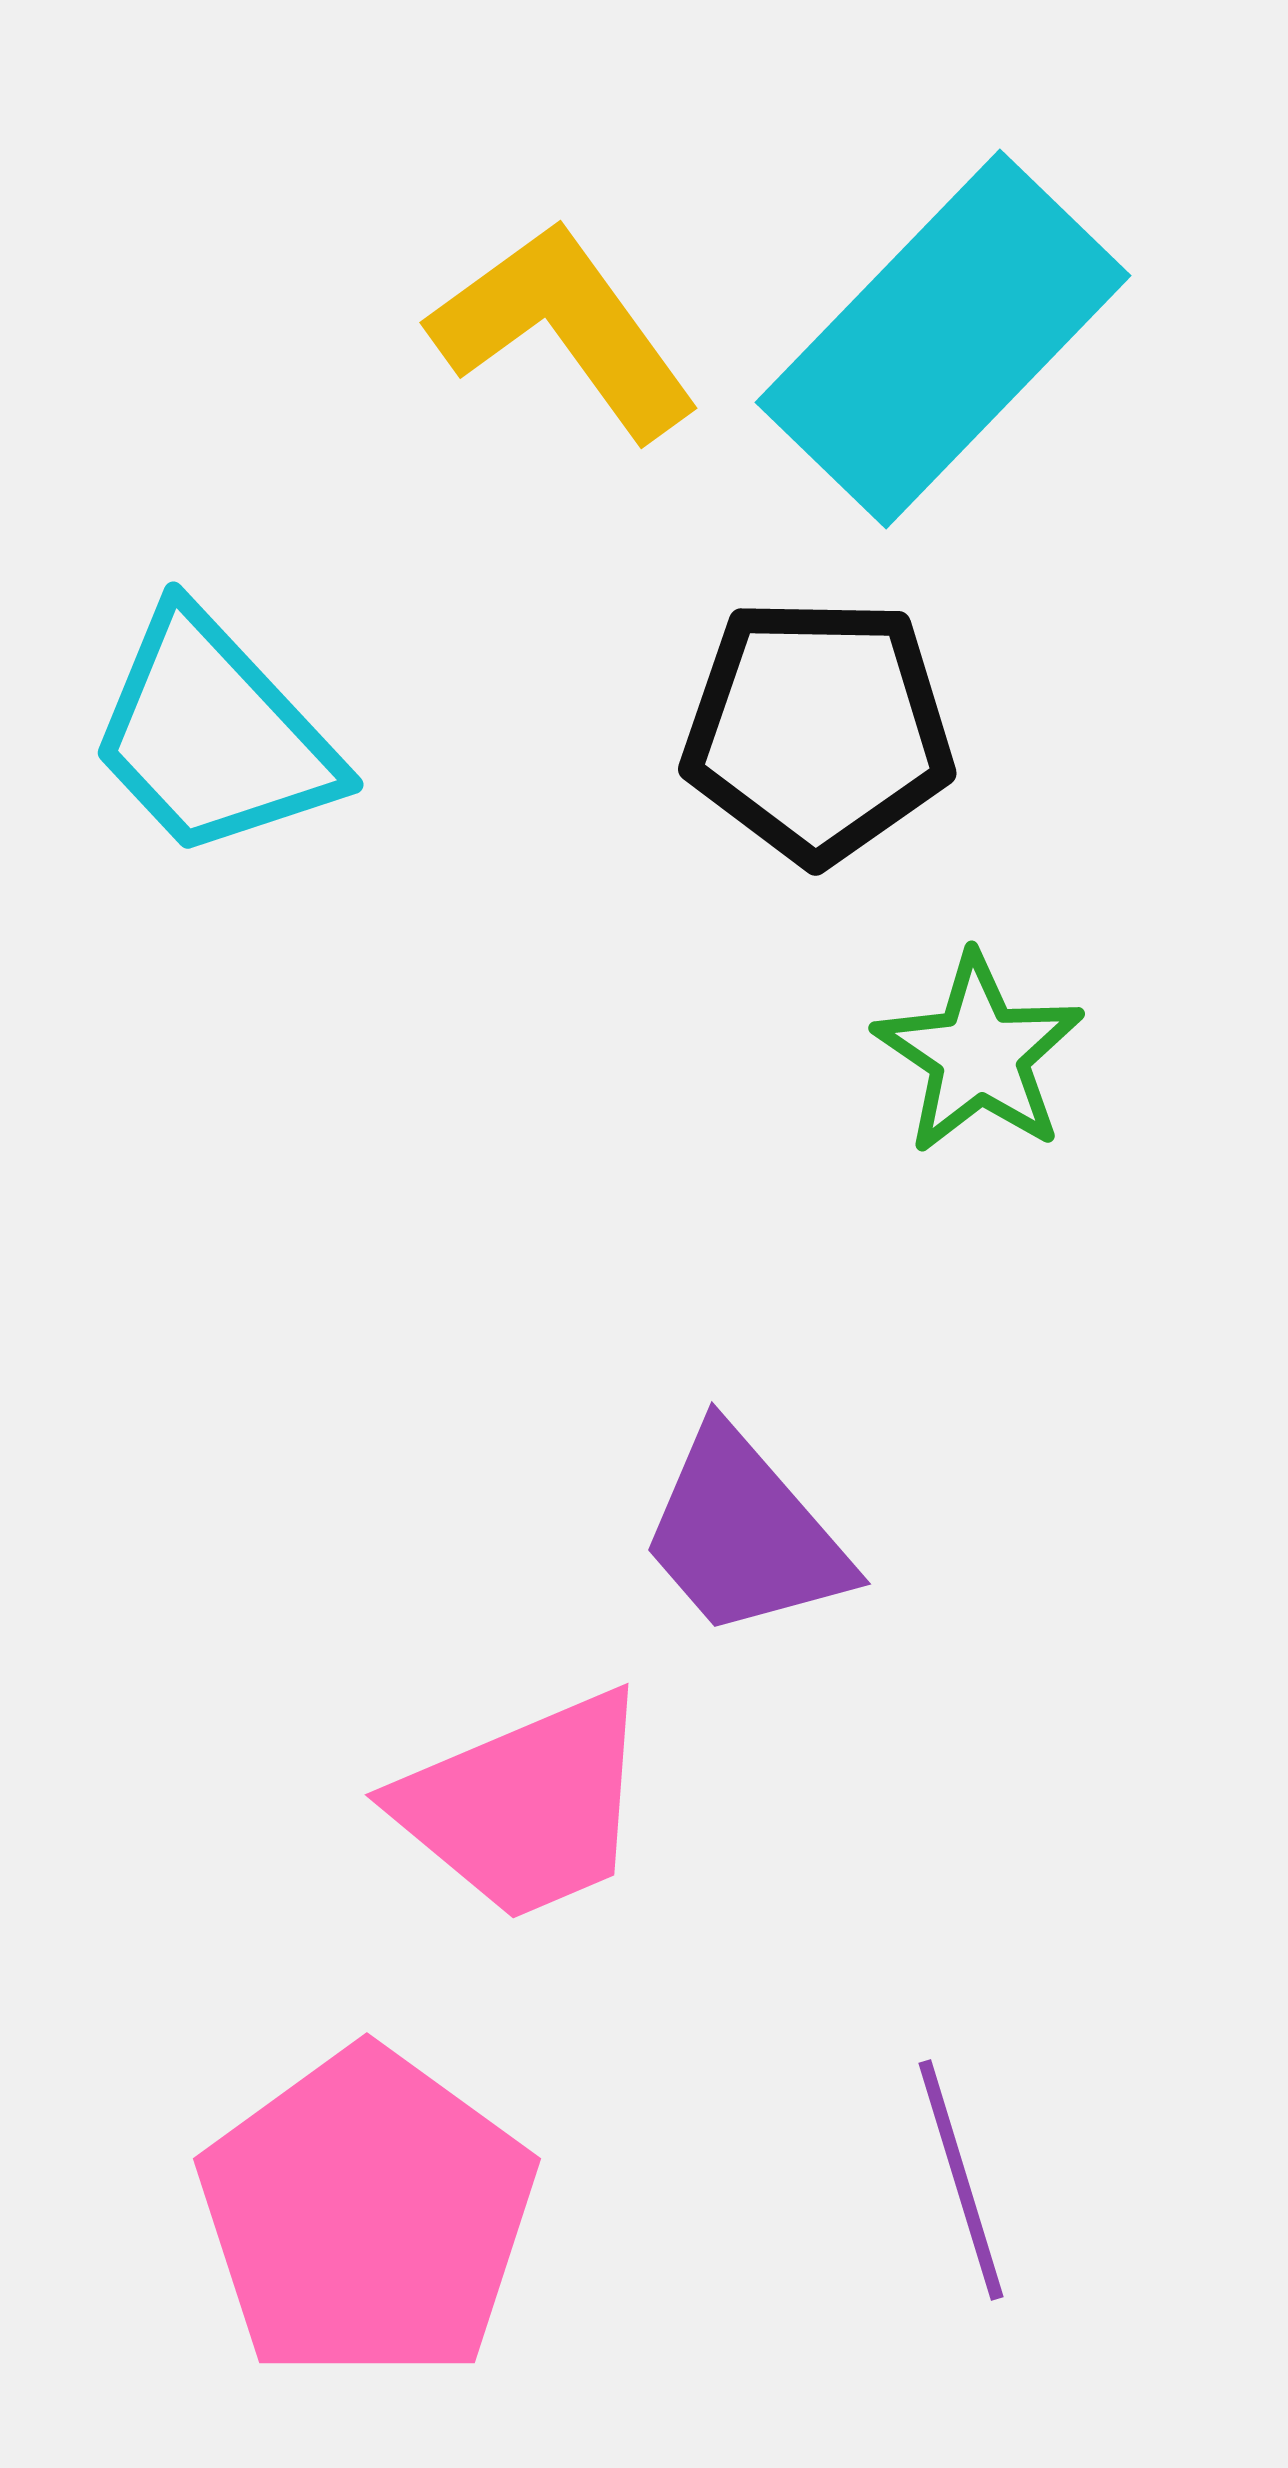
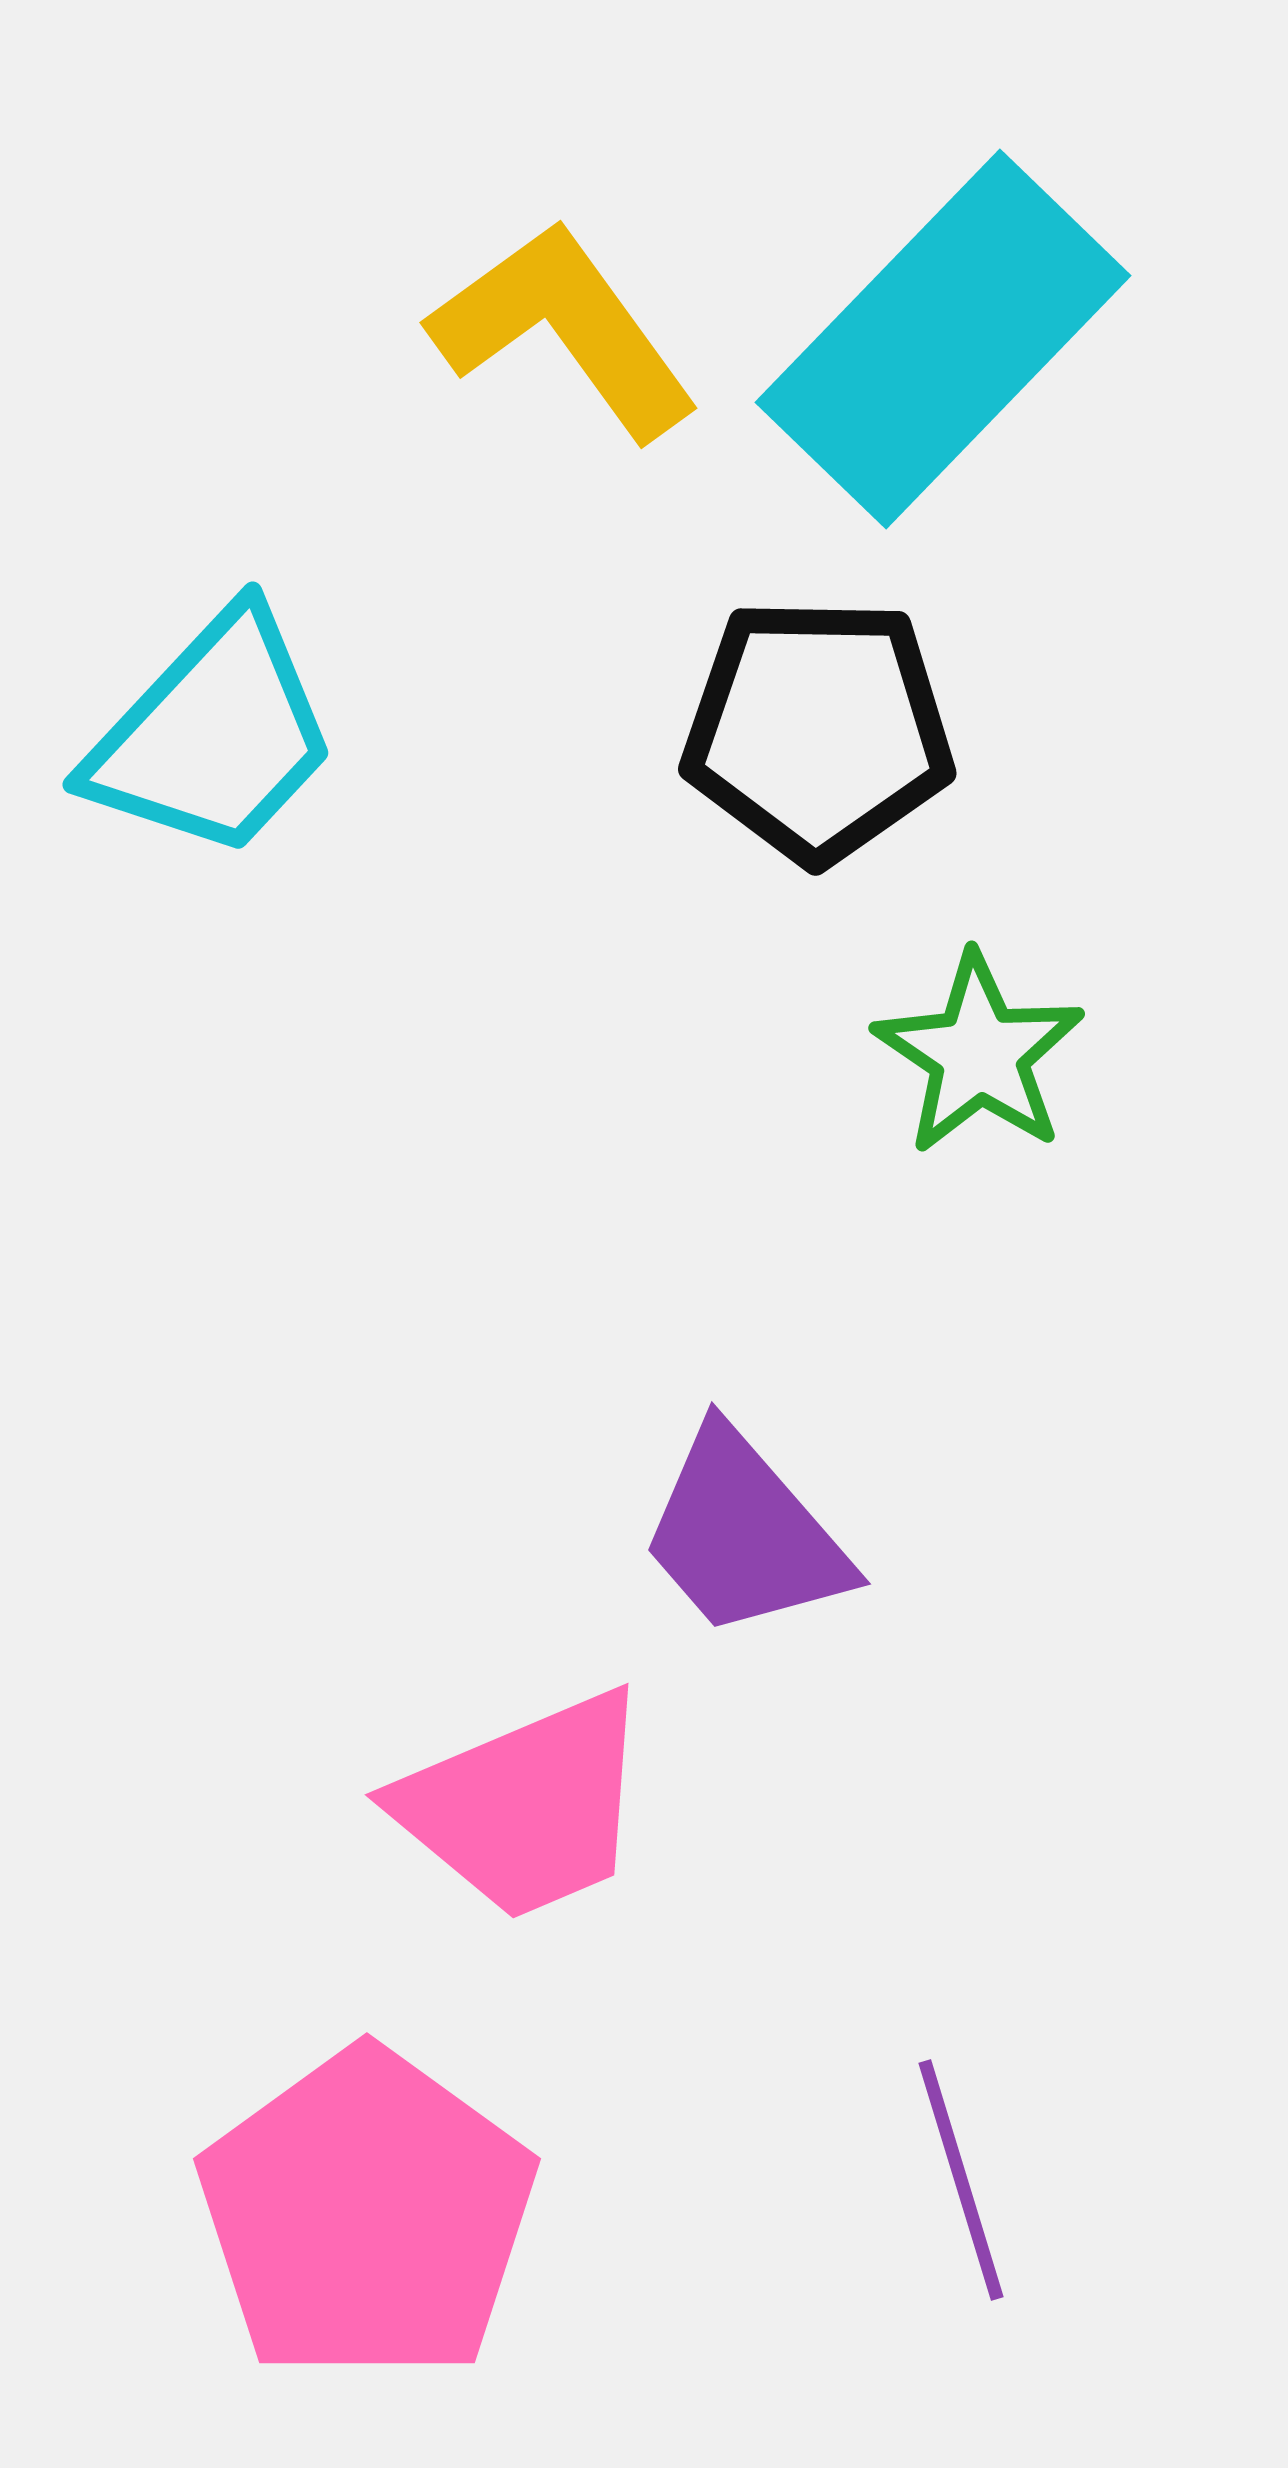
cyan trapezoid: rotated 94 degrees counterclockwise
